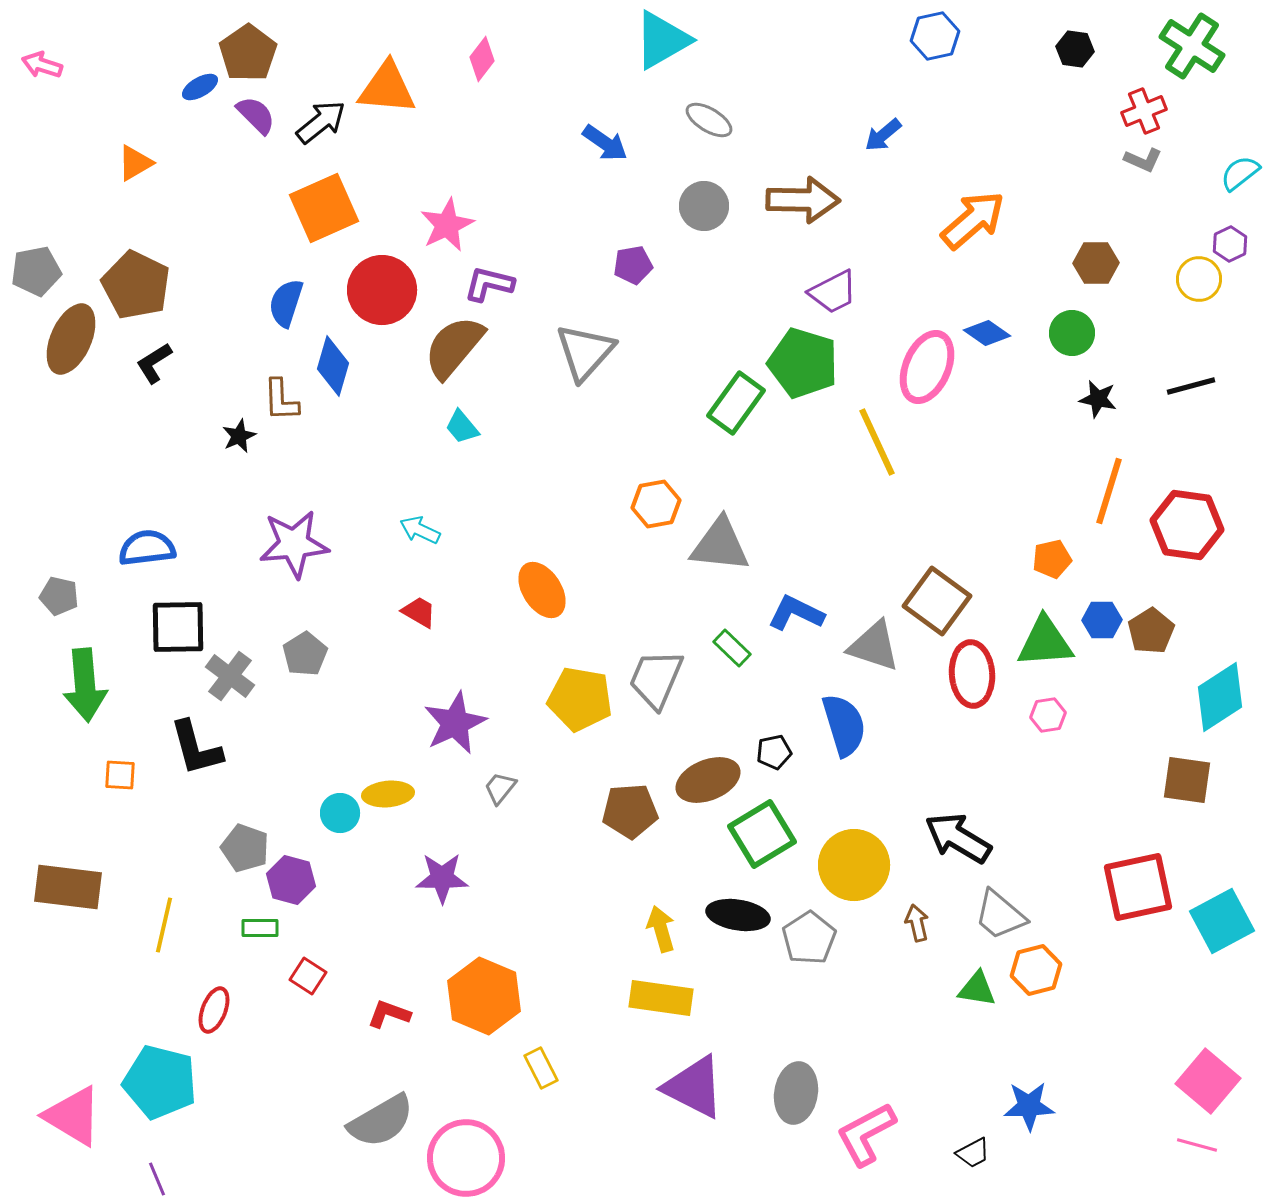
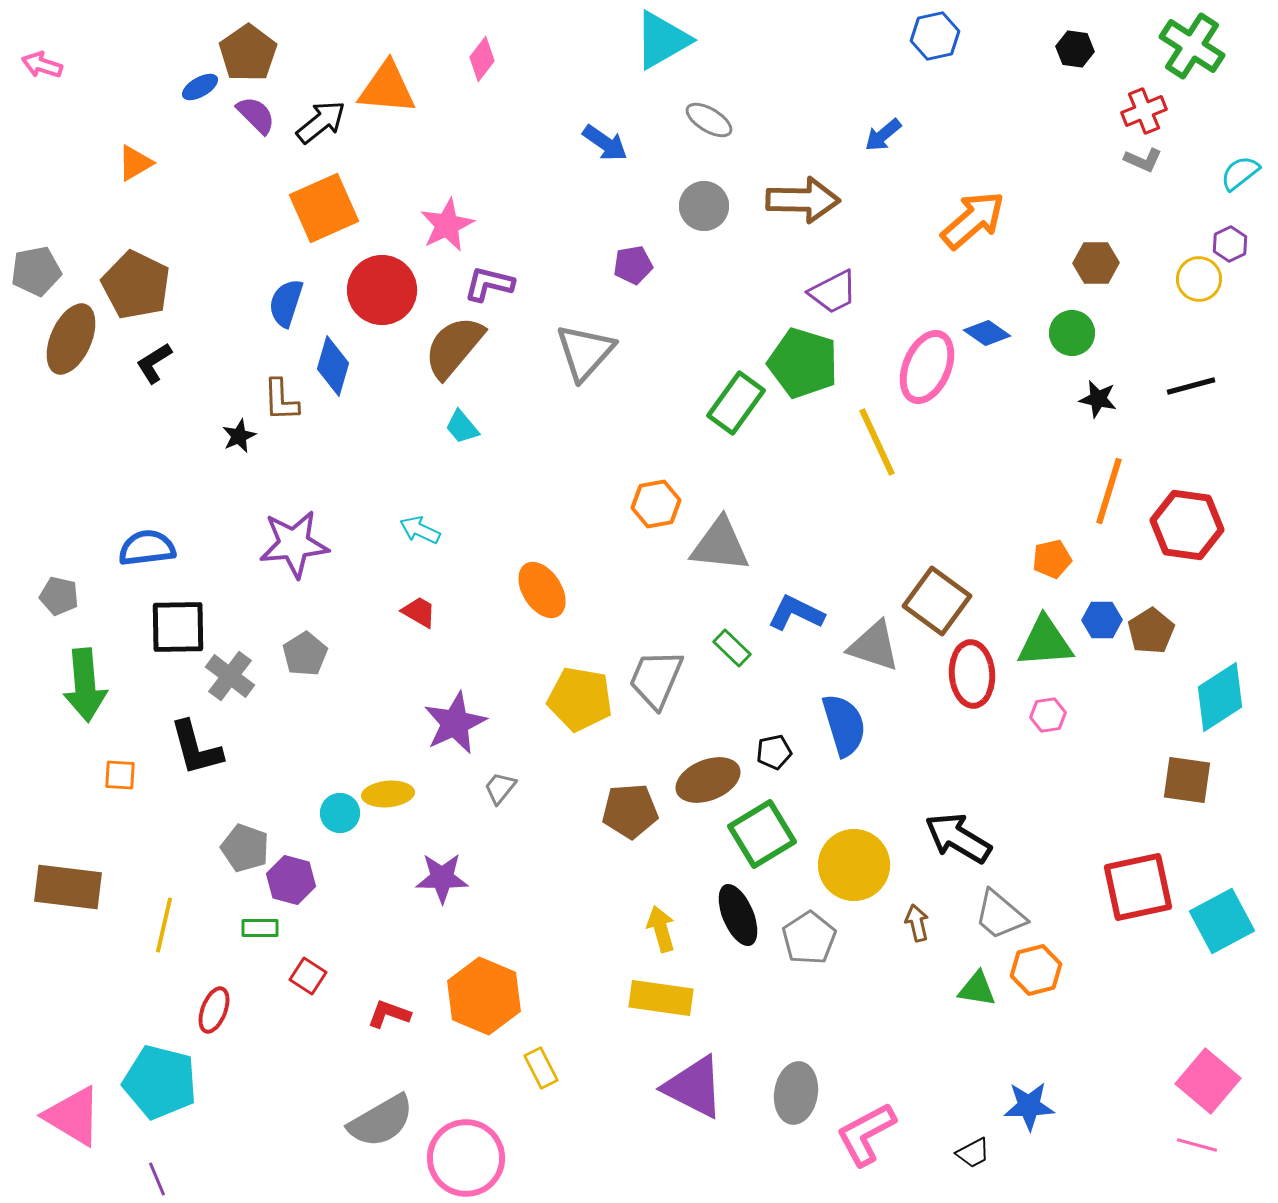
black ellipse at (738, 915): rotated 58 degrees clockwise
